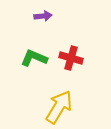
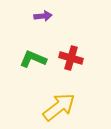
green L-shape: moved 1 px left, 1 px down
yellow arrow: rotated 20 degrees clockwise
